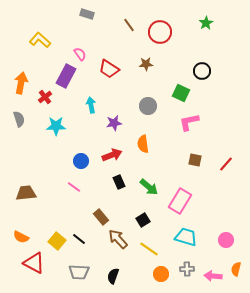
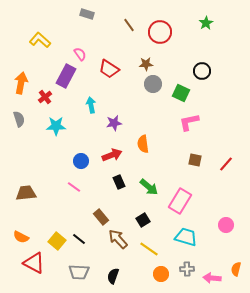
gray circle at (148, 106): moved 5 px right, 22 px up
pink circle at (226, 240): moved 15 px up
pink arrow at (213, 276): moved 1 px left, 2 px down
